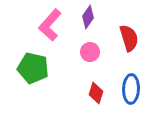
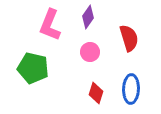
pink L-shape: rotated 20 degrees counterclockwise
